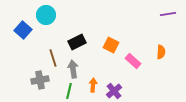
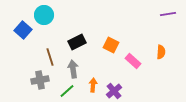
cyan circle: moved 2 px left
brown line: moved 3 px left, 1 px up
green line: moved 2 px left; rotated 35 degrees clockwise
